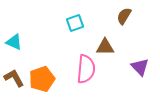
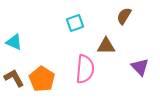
brown triangle: moved 1 px right, 1 px up
pink semicircle: moved 1 px left
orange pentagon: rotated 20 degrees counterclockwise
